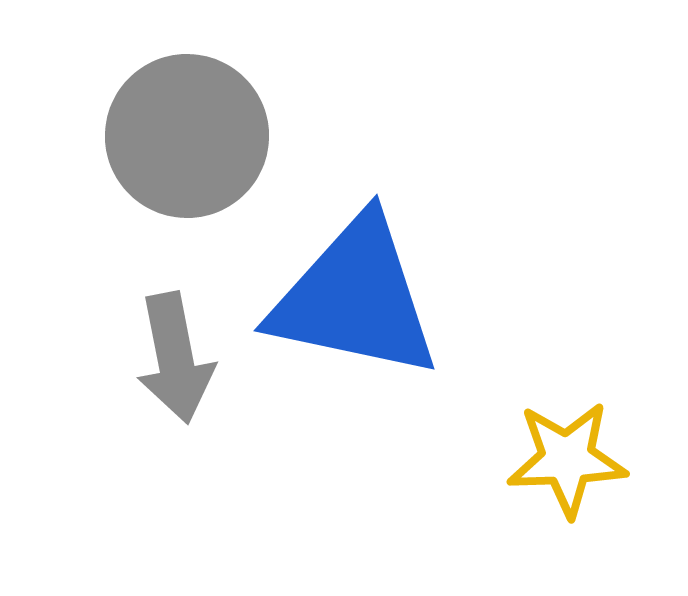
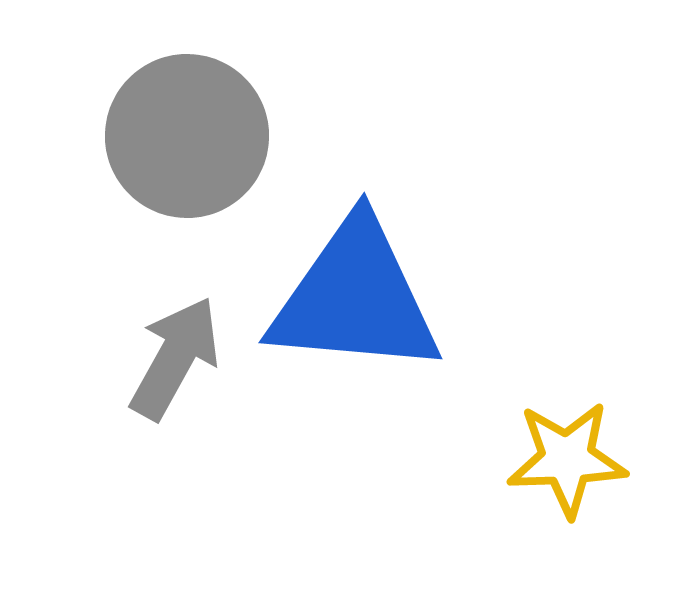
blue triangle: rotated 7 degrees counterclockwise
gray arrow: rotated 140 degrees counterclockwise
